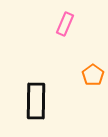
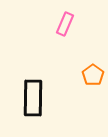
black rectangle: moved 3 px left, 3 px up
